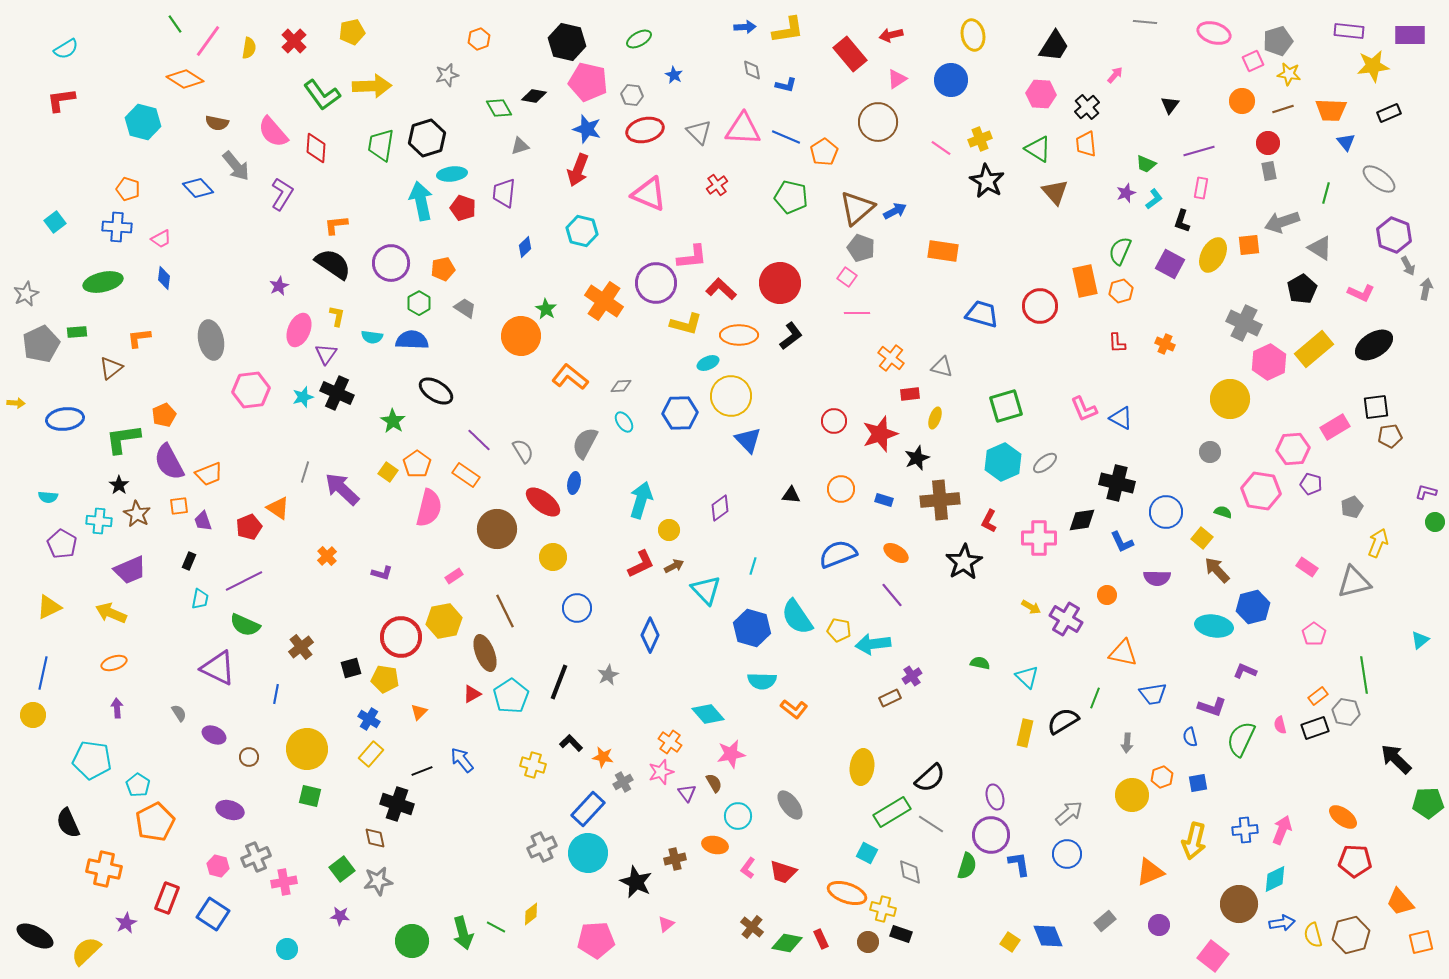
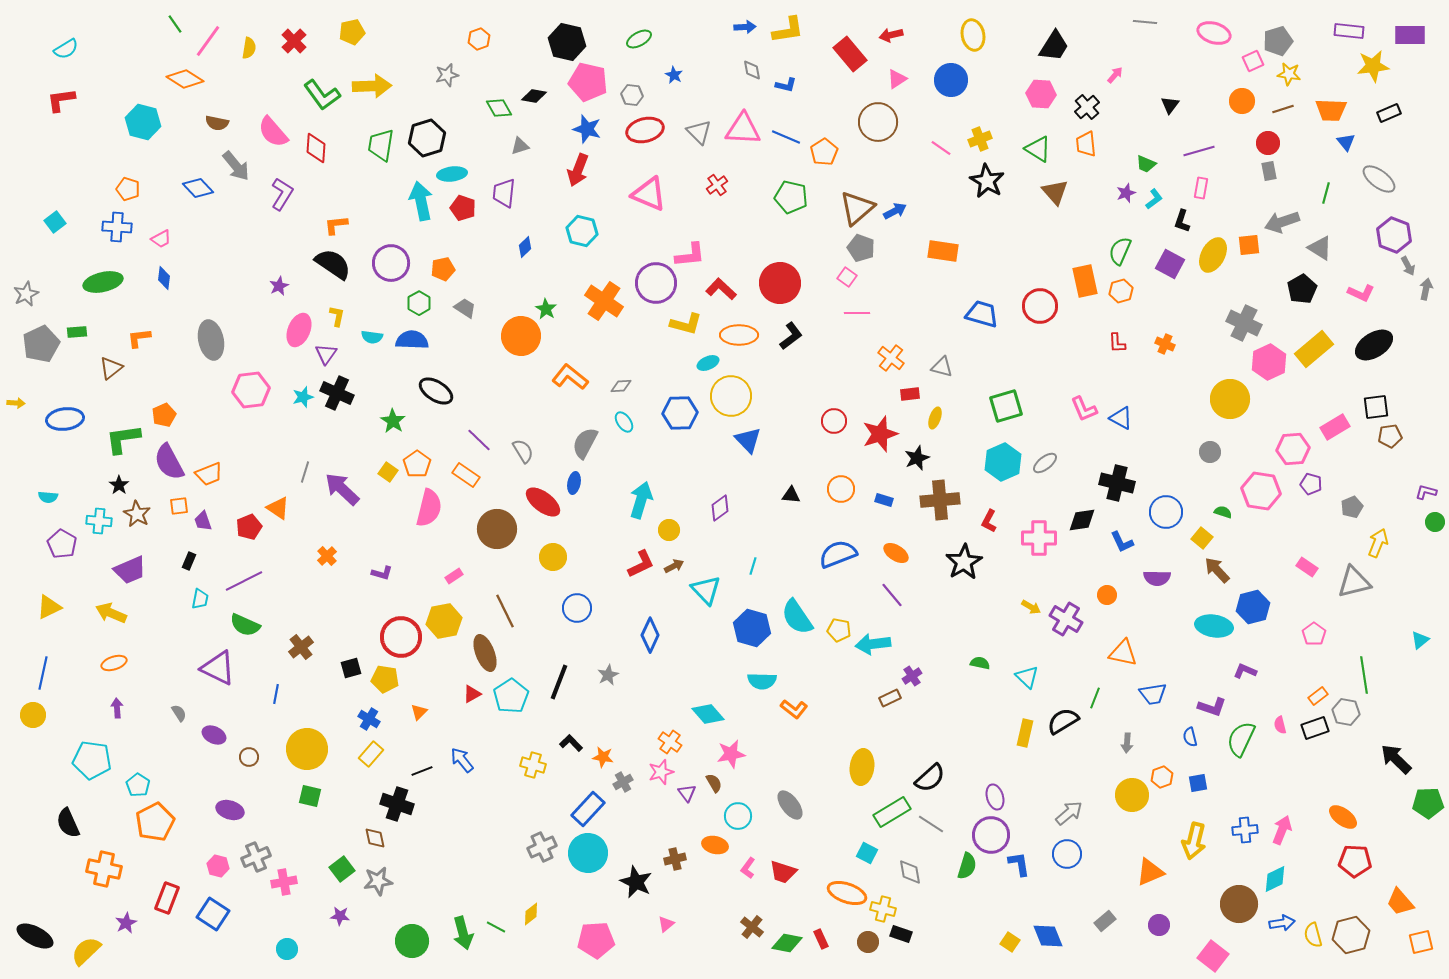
pink L-shape at (692, 257): moved 2 px left, 2 px up
